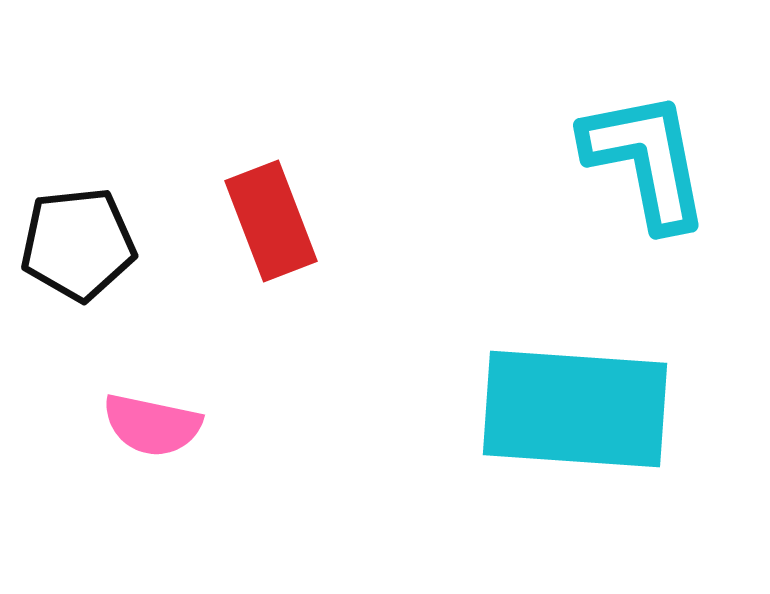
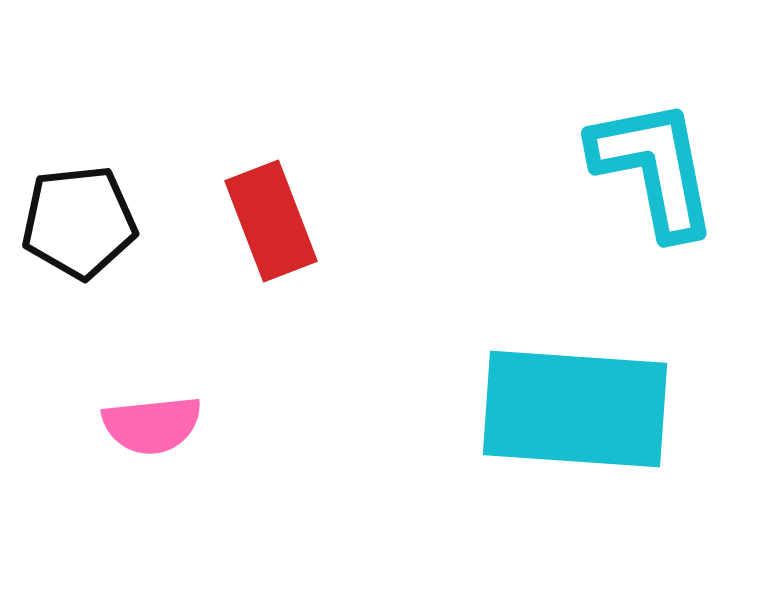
cyan L-shape: moved 8 px right, 8 px down
black pentagon: moved 1 px right, 22 px up
pink semicircle: rotated 18 degrees counterclockwise
